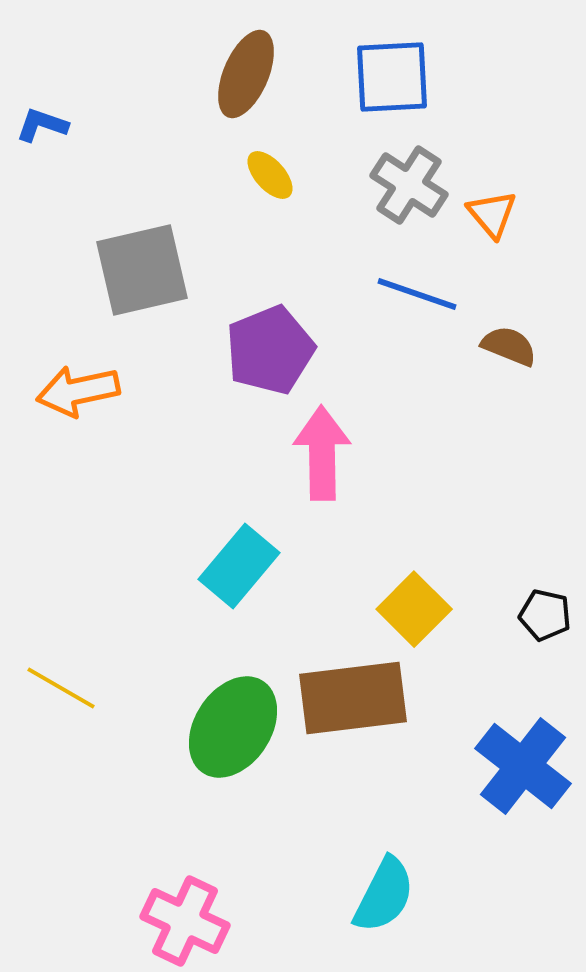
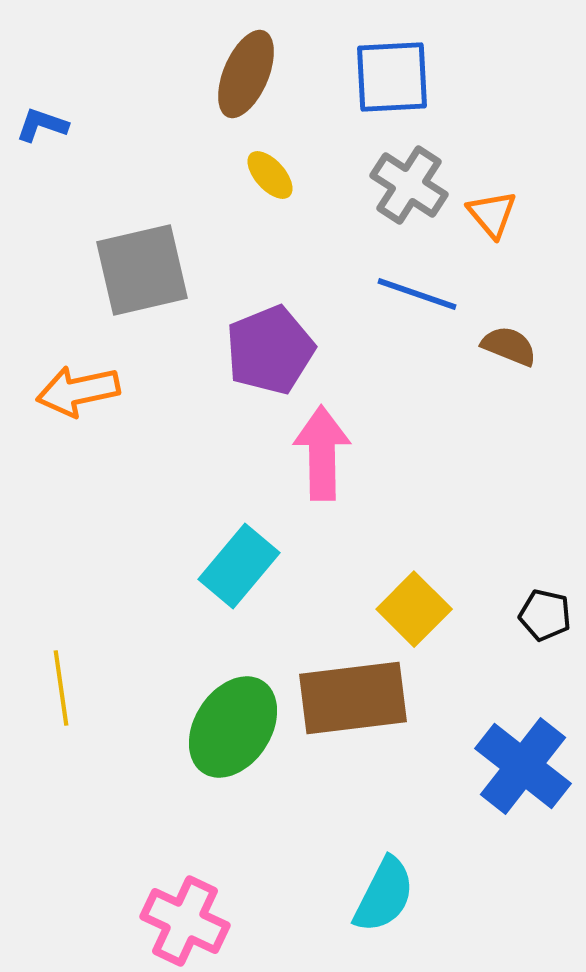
yellow line: rotated 52 degrees clockwise
